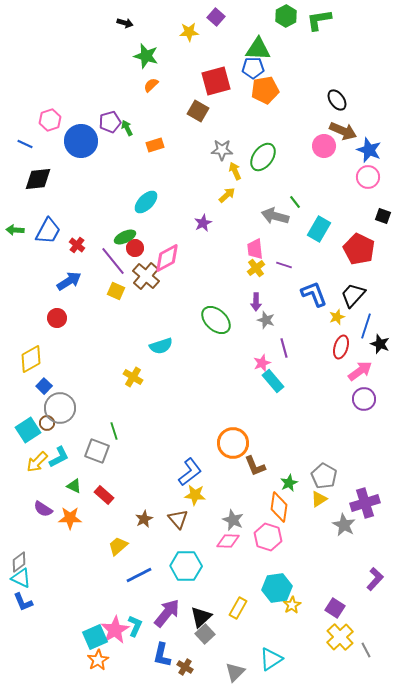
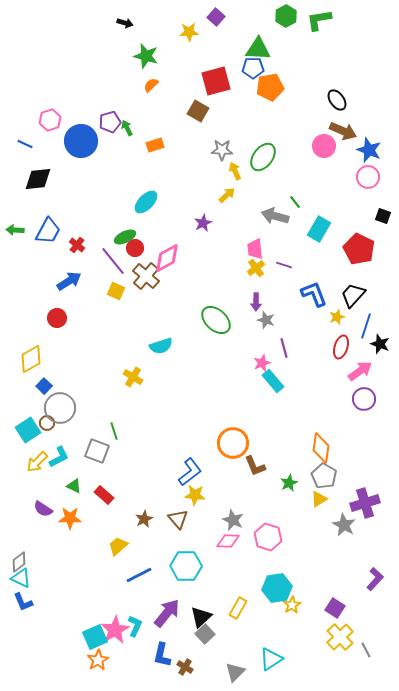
orange pentagon at (265, 90): moved 5 px right, 3 px up
orange diamond at (279, 507): moved 42 px right, 59 px up
